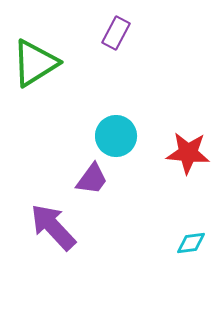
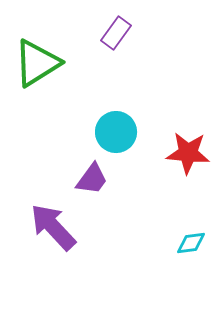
purple rectangle: rotated 8 degrees clockwise
green triangle: moved 2 px right
cyan circle: moved 4 px up
